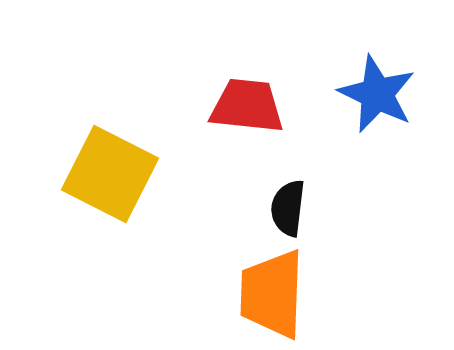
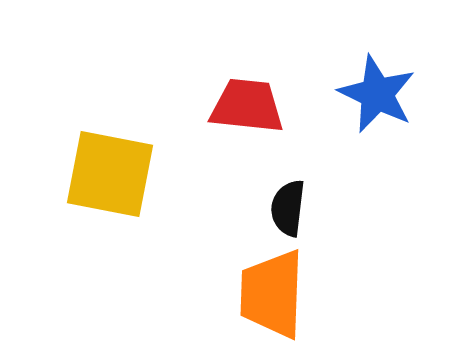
yellow square: rotated 16 degrees counterclockwise
